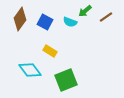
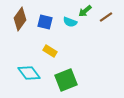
blue square: rotated 14 degrees counterclockwise
cyan diamond: moved 1 px left, 3 px down
